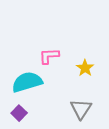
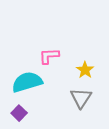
yellow star: moved 2 px down
gray triangle: moved 11 px up
